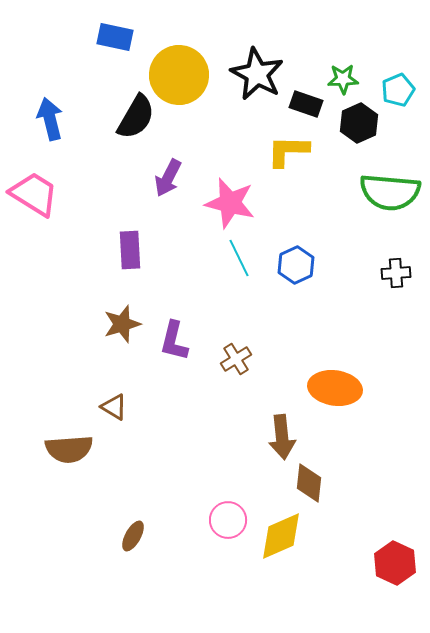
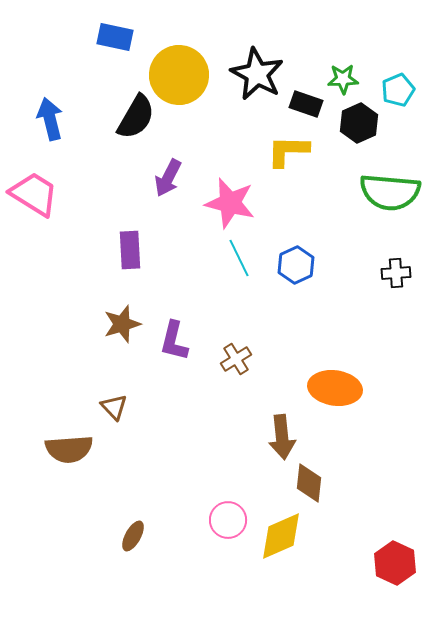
brown triangle: rotated 16 degrees clockwise
